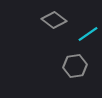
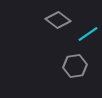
gray diamond: moved 4 px right
